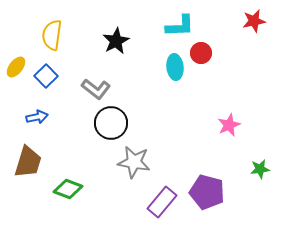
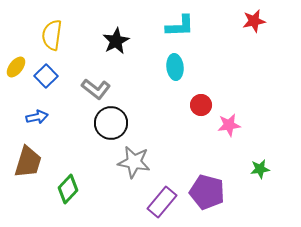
red circle: moved 52 px down
pink star: rotated 15 degrees clockwise
green diamond: rotated 68 degrees counterclockwise
